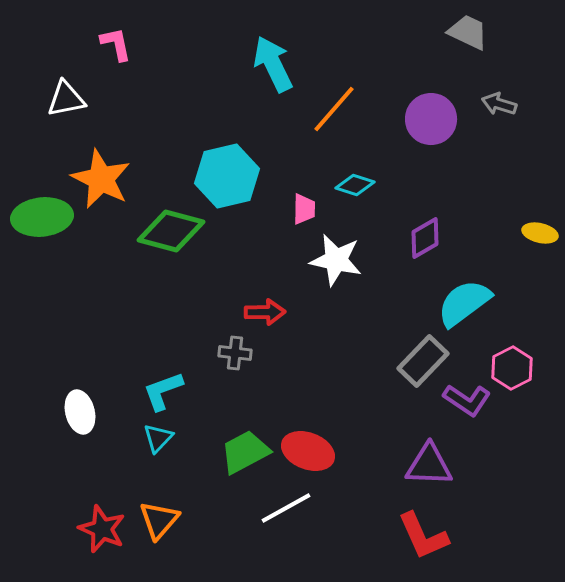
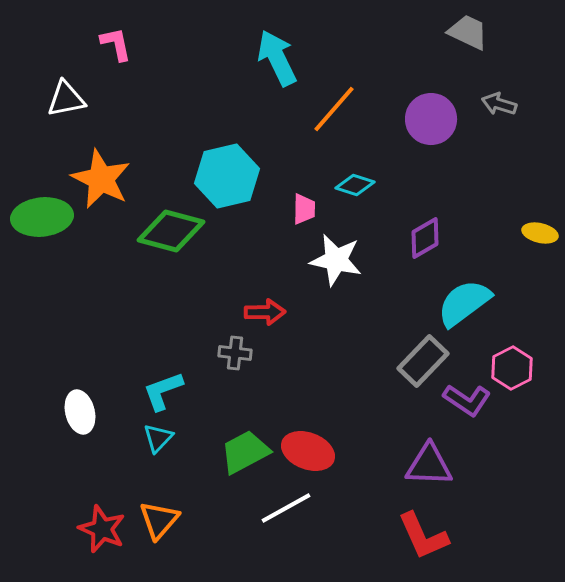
cyan arrow: moved 4 px right, 6 px up
